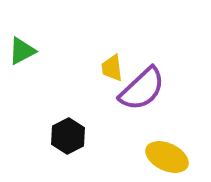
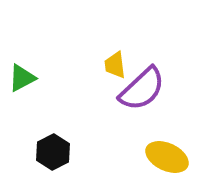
green triangle: moved 27 px down
yellow trapezoid: moved 3 px right, 3 px up
black hexagon: moved 15 px left, 16 px down
